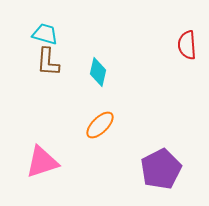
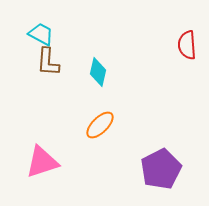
cyan trapezoid: moved 4 px left; rotated 12 degrees clockwise
